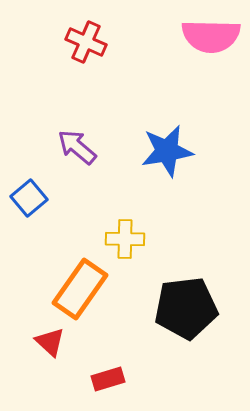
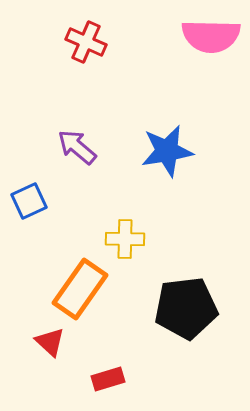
blue square: moved 3 px down; rotated 15 degrees clockwise
